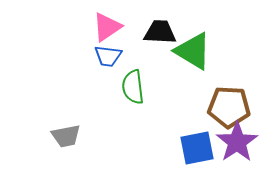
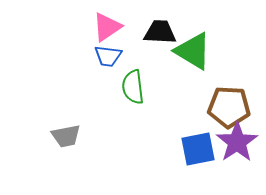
blue square: moved 1 px right, 1 px down
